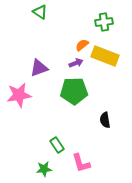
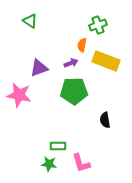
green triangle: moved 10 px left, 9 px down
green cross: moved 6 px left, 3 px down; rotated 12 degrees counterclockwise
orange semicircle: rotated 40 degrees counterclockwise
yellow rectangle: moved 1 px right, 5 px down
purple arrow: moved 5 px left
pink star: rotated 20 degrees clockwise
green rectangle: moved 1 px right, 1 px down; rotated 56 degrees counterclockwise
green star: moved 5 px right, 5 px up; rotated 14 degrees clockwise
